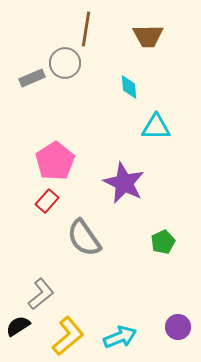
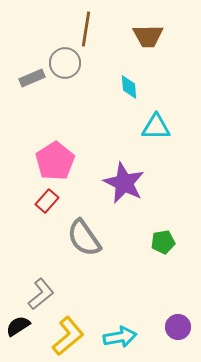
green pentagon: rotated 15 degrees clockwise
cyan arrow: rotated 12 degrees clockwise
